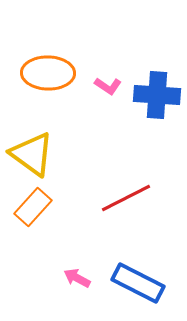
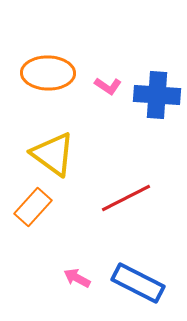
yellow triangle: moved 21 px right
